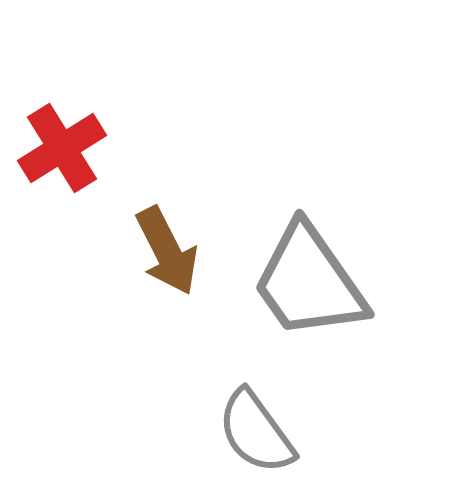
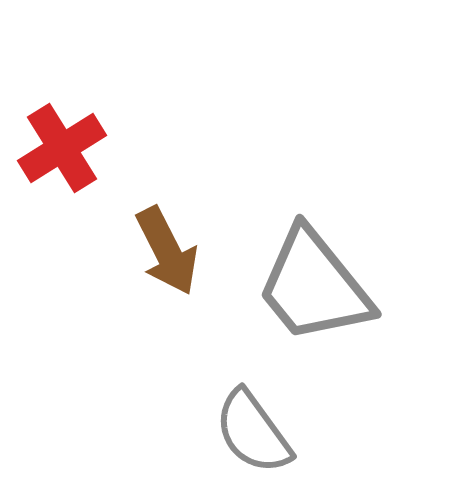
gray trapezoid: moved 5 px right, 4 px down; rotated 4 degrees counterclockwise
gray semicircle: moved 3 px left
